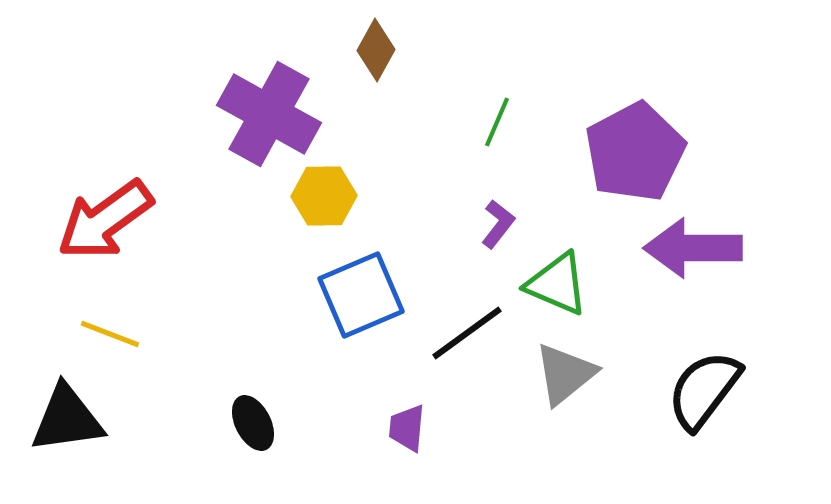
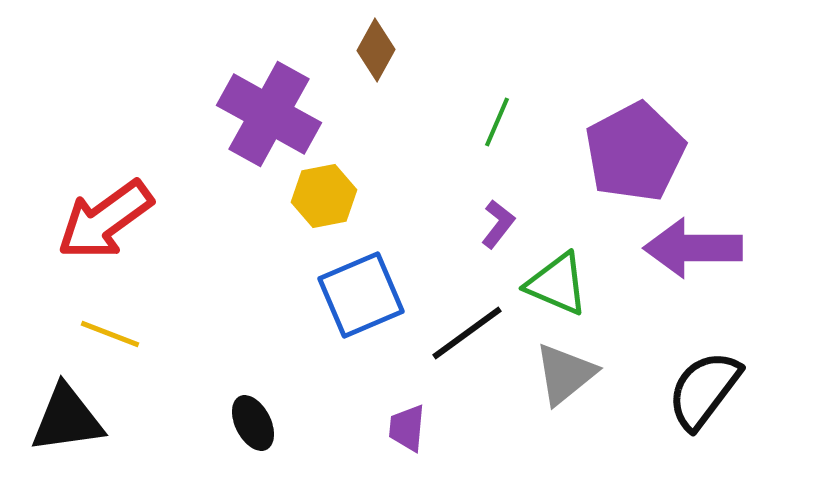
yellow hexagon: rotated 10 degrees counterclockwise
